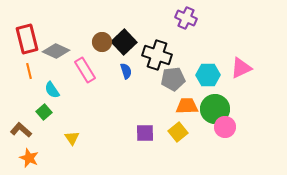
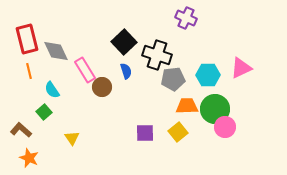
brown circle: moved 45 px down
gray diamond: rotated 40 degrees clockwise
